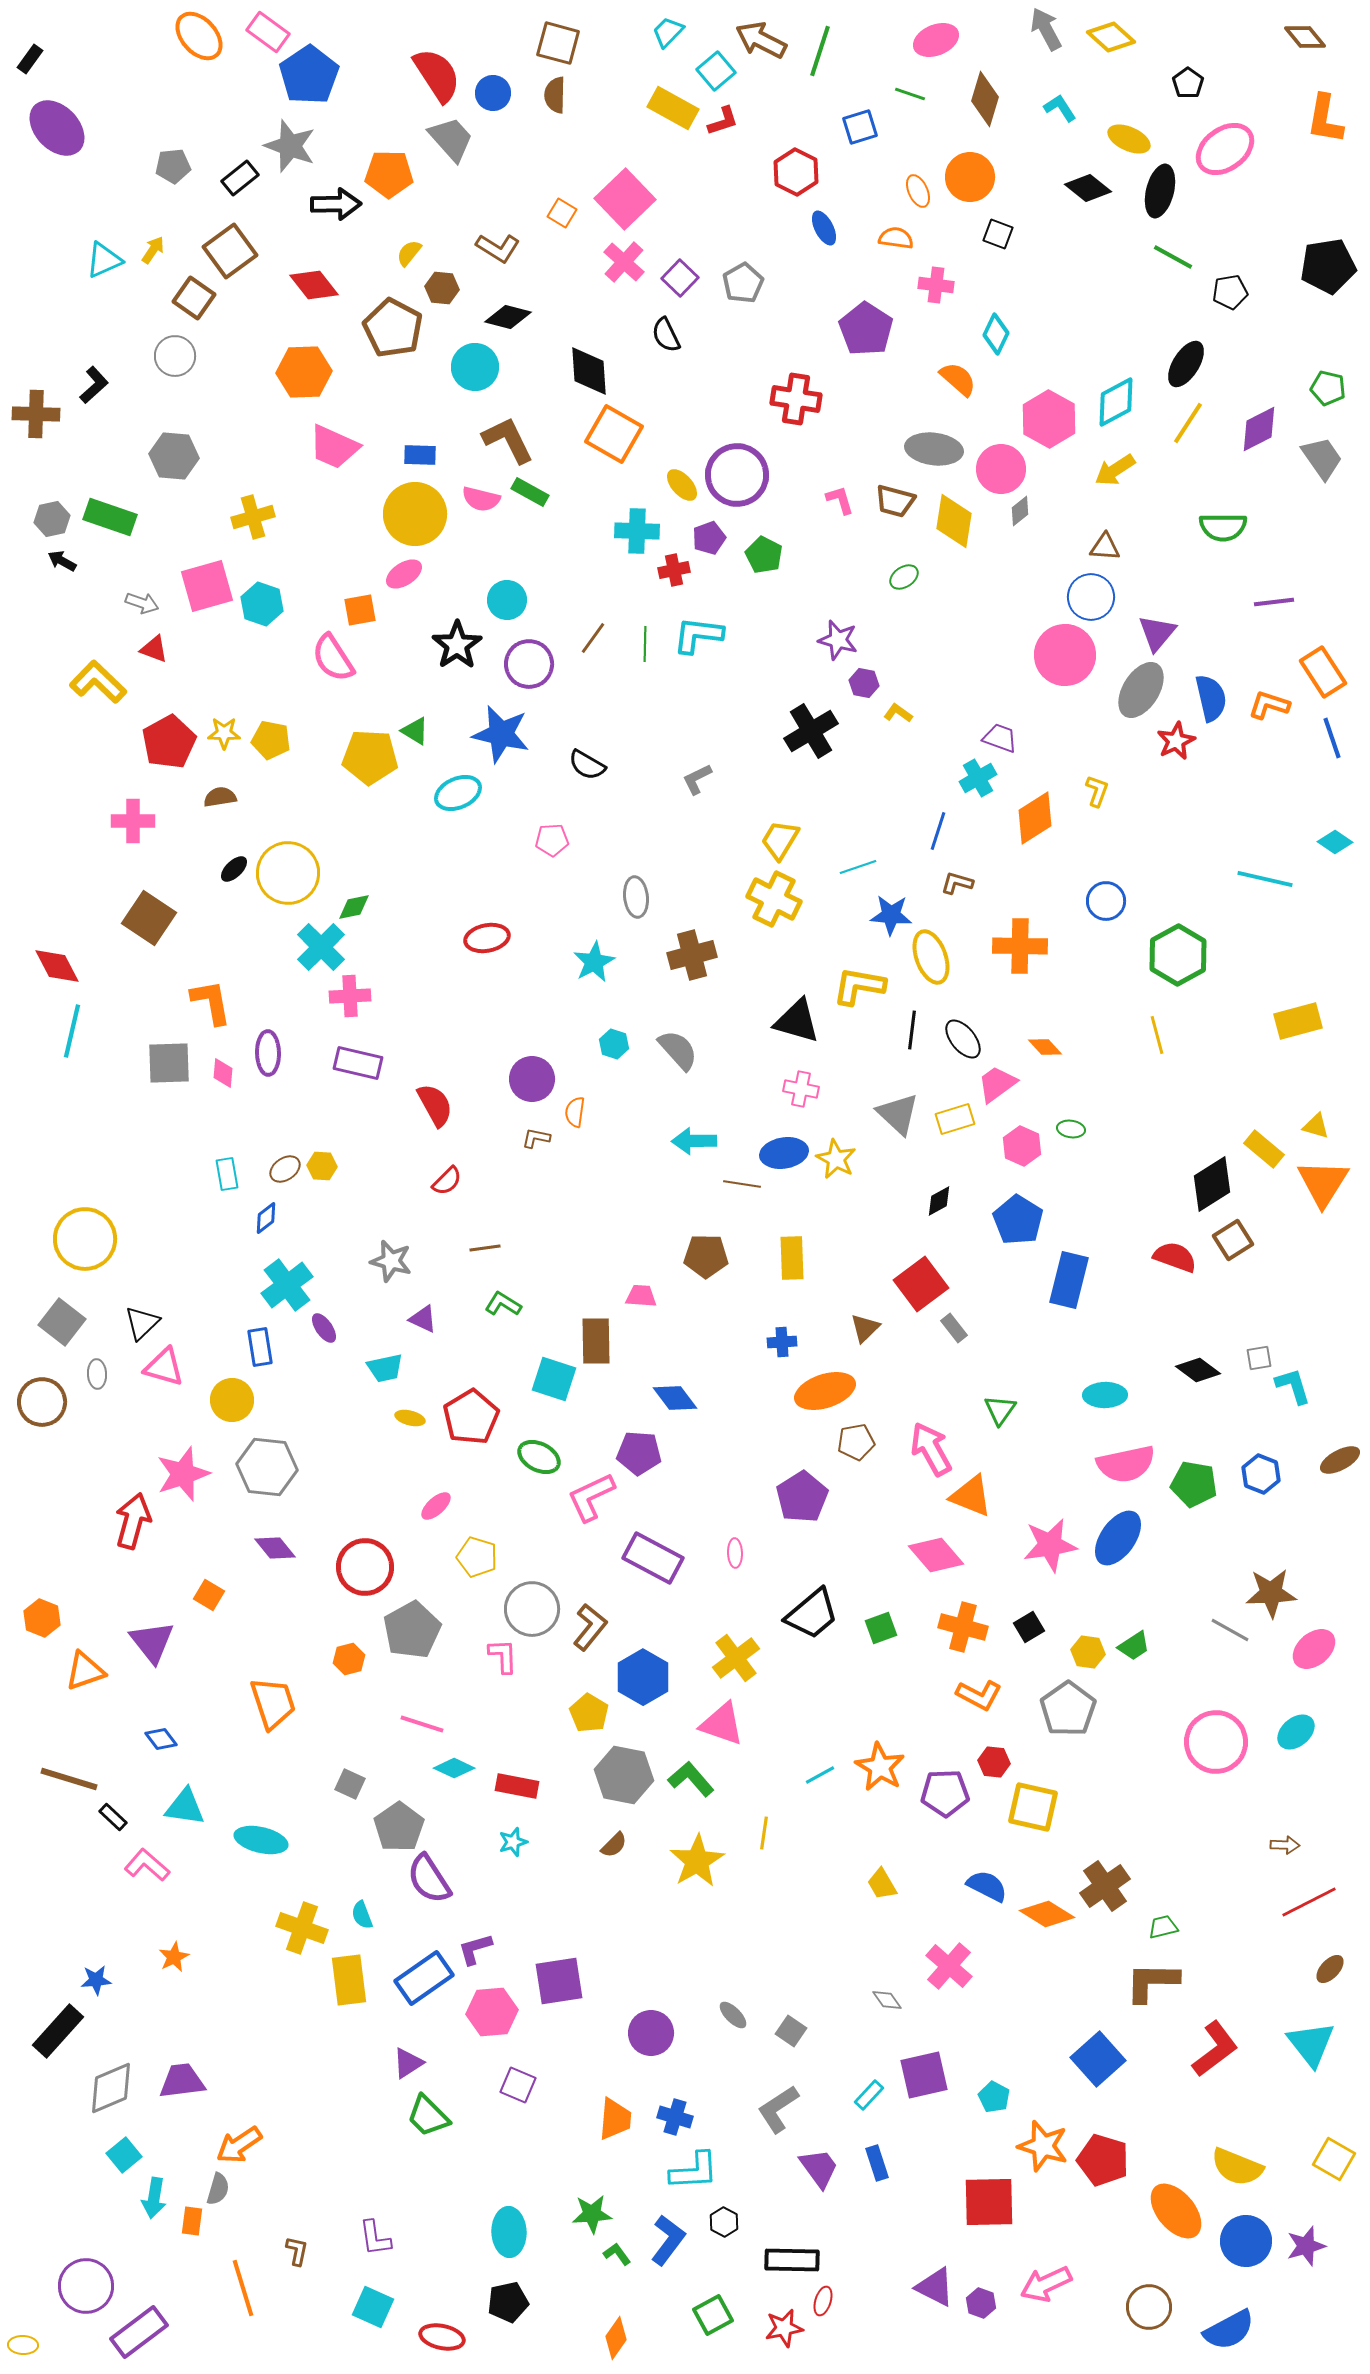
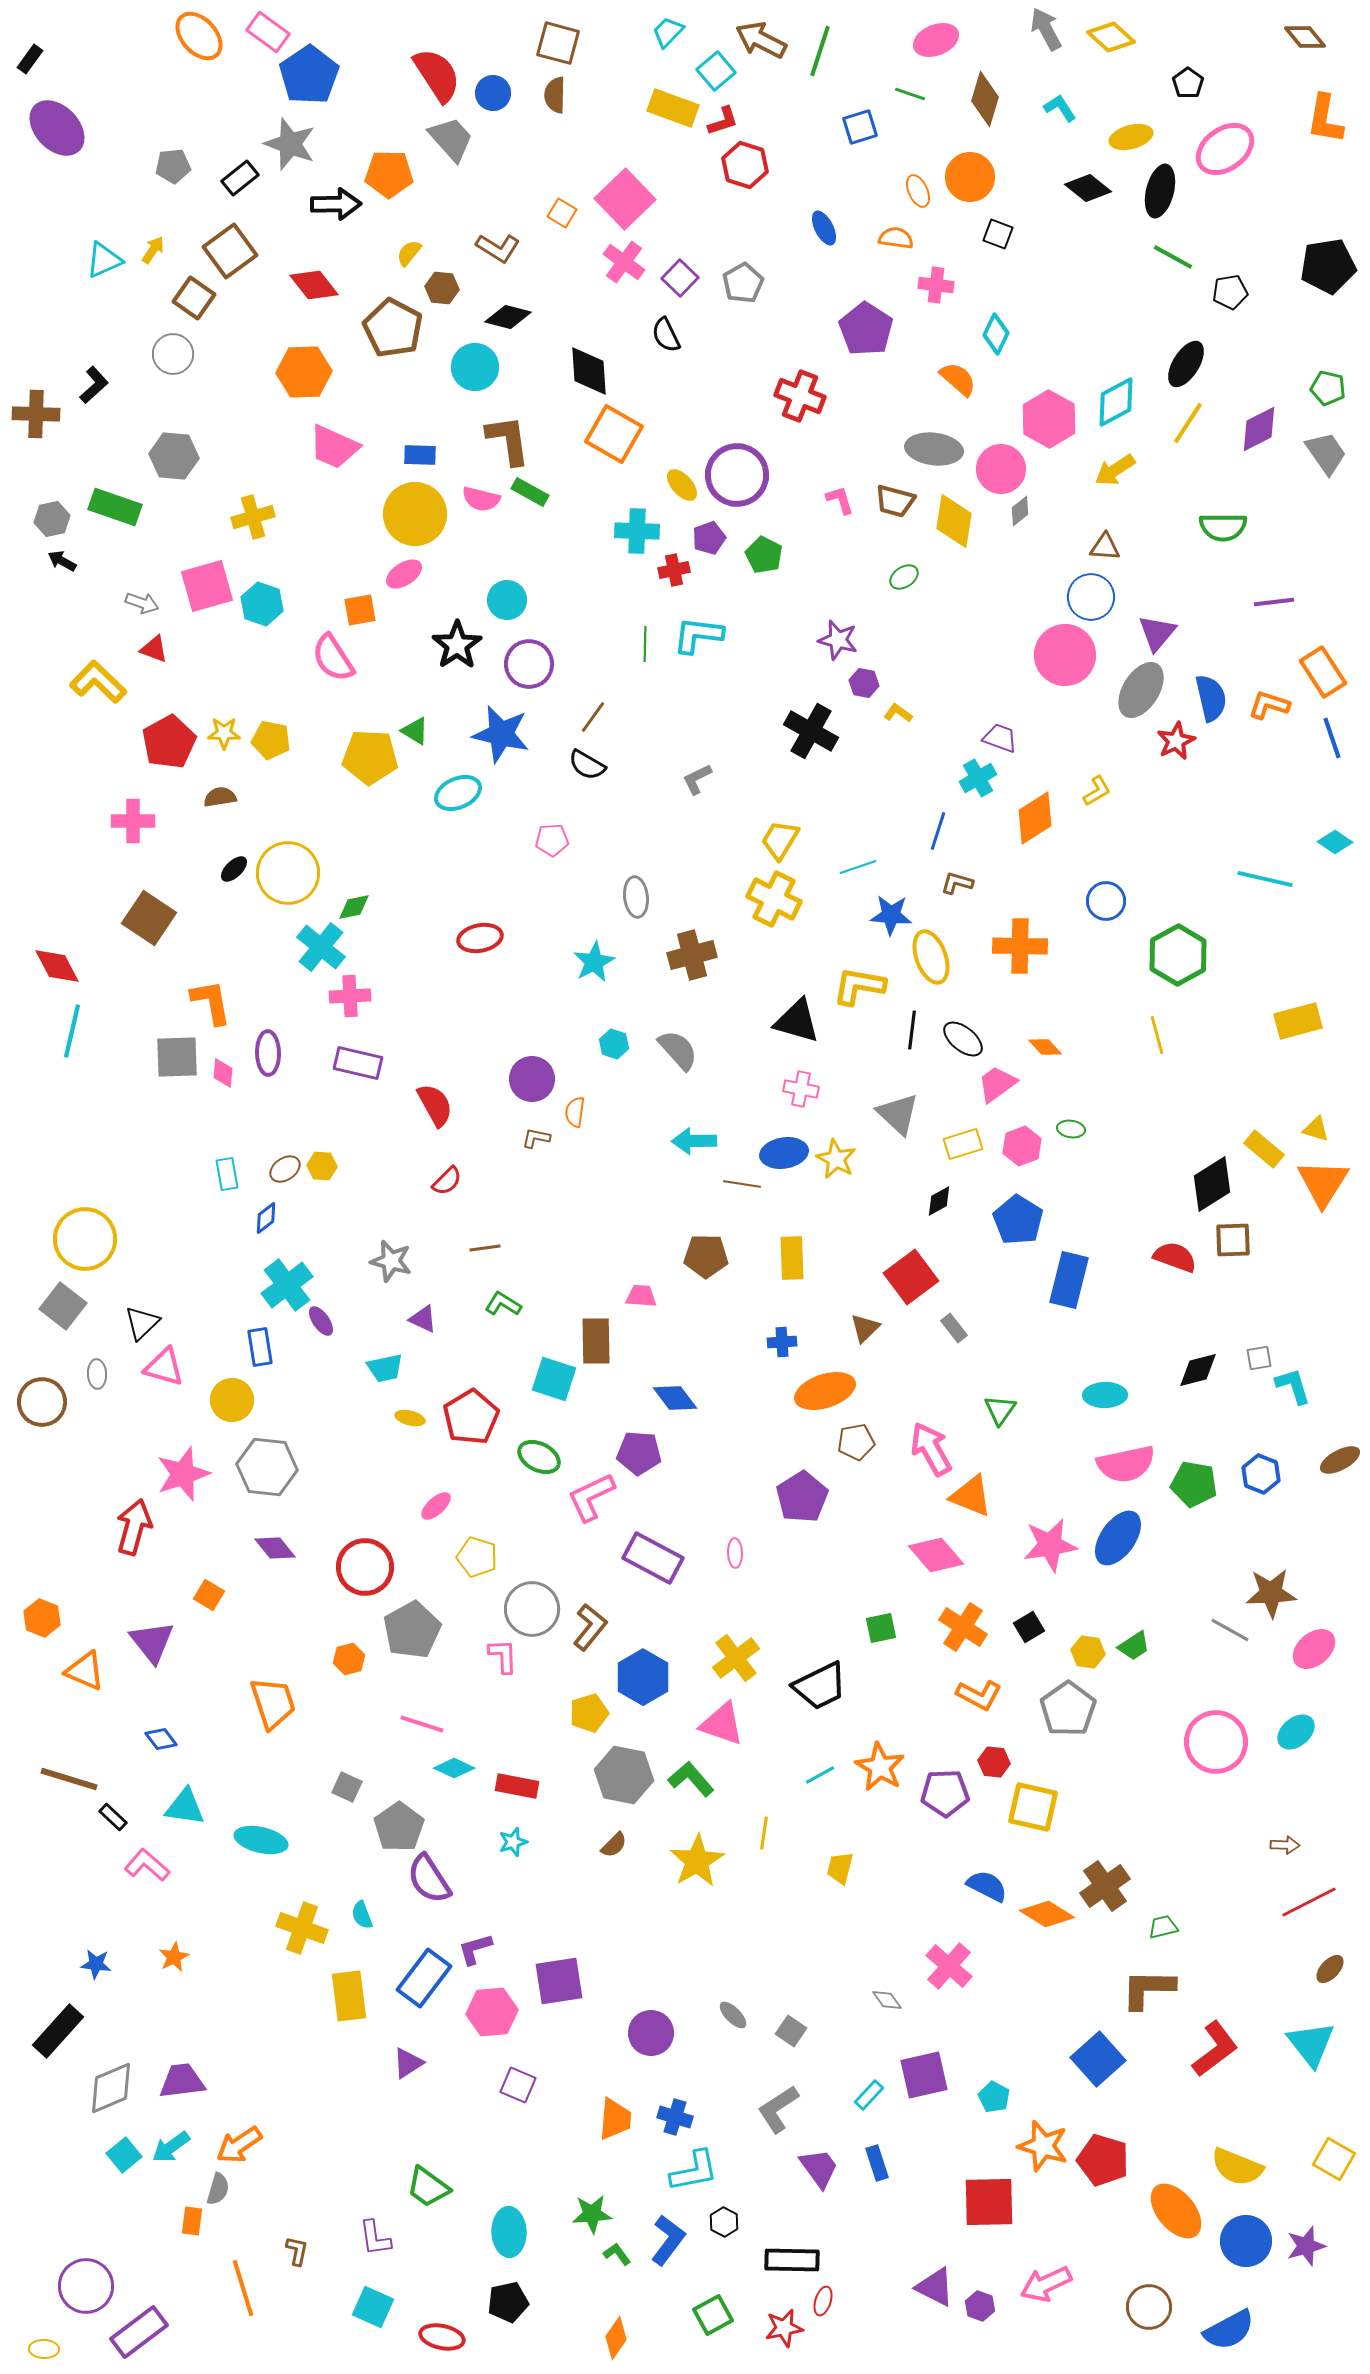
yellow rectangle at (673, 108): rotated 9 degrees counterclockwise
yellow ellipse at (1129, 139): moved 2 px right, 2 px up; rotated 39 degrees counterclockwise
gray star at (290, 146): moved 2 px up
red hexagon at (796, 172): moved 51 px left, 7 px up; rotated 9 degrees counterclockwise
pink cross at (624, 262): rotated 6 degrees counterclockwise
gray circle at (175, 356): moved 2 px left, 2 px up
red cross at (796, 399): moved 4 px right, 3 px up; rotated 12 degrees clockwise
brown L-shape at (508, 440): rotated 18 degrees clockwise
gray trapezoid at (1322, 458): moved 4 px right, 5 px up
green rectangle at (110, 517): moved 5 px right, 10 px up
brown line at (593, 638): moved 79 px down
black cross at (811, 731): rotated 30 degrees counterclockwise
yellow L-shape at (1097, 791): rotated 40 degrees clockwise
red ellipse at (487, 938): moved 7 px left
cyan cross at (321, 947): rotated 6 degrees counterclockwise
black ellipse at (963, 1039): rotated 12 degrees counterclockwise
gray square at (169, 1063): moved 8 px right, 6 px up
yellow rectangle at (955, 1119): moved 8 px right, 25 px down
yellow triangle at (1316, 1126): moved 3 px down
pink hexagon at (1022, 1146): rotated 15 degrees clockwise
brown square at (1233, 1240): rotated 30 degrees clockwise
red square at (921, 1284): moved 10 px left, 7 px up
gray square at (62, 1322): moved 1 px right, 16 px up
purple ellipse at (324, 1328): moved 3 px left, 7 px up
black diamond at (1198, 1370): rotated 51 degrees counterclockwise
red arrow at (133, 1521): moved 1 px right, 6 px down
black trapezoid at (812, 1614): moved 8 px right, 72 px down; rotated 14 degrees clockwise
orange cross at (963, 1627): rotated 18 degrees clockwise
green square at (881, 1628): rotated 8 degrees clockwise
orange triangle at (85, 1671): rotated 42 degrees clockwise
yellow pentagon at (589, 1713): rotated 24 degrees clockwise
gray square at (350, 1784): moved 3 px left, 3 px down
yellow trapezoid at (882, 1884): moved 42 px left, 16 px up; rotated 44 degrees clockwise
blue rectangle at (424, 1978): rotated 18 degrees counterclockwise
blue star at (96, 1980): moved 16 px up; rotated 12 degrees clockwise
yellow rectangle at (349, 1980): moved 16 px down
brown L-shape at (1152, 1982): moved 4 px left, 7 px down
green trapezoid at (428, 2116): moved 71 px down; rotated 9 degrees counterclockwise
cyan L-shape at (694, 2171): rotated 8 degrees counterclockwise
cyan arrow at (154, 2198): moved 17 px right, 51 px up; rotated 45 degrees clockwise
purple hexagon at (981, 2303): moved 1 px left, 3 px down
yellow ellipse at (23, 2345): moved 21 px right, 4 px down
